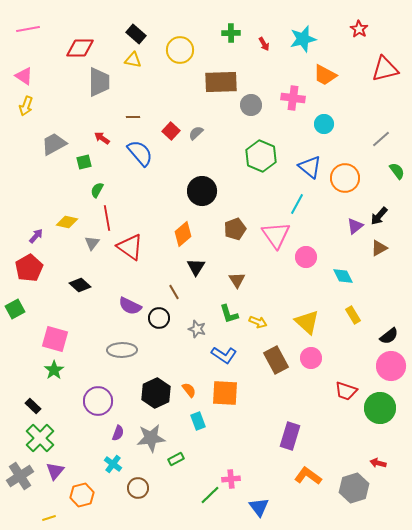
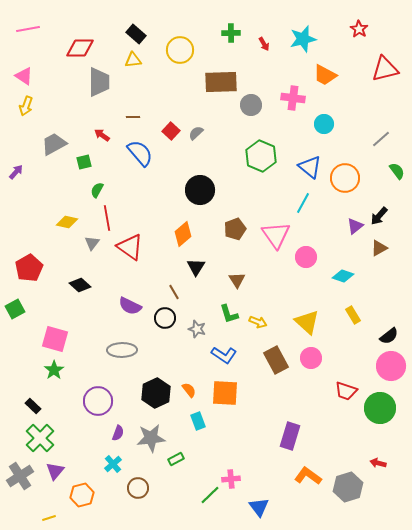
yellow triangle at (133, 60): rotated 18 degrees counterclockwise
red arrow at (102, 138): moved 3 px up
black circle at (202, 191): moved 2 px left, 1 px up
cyan line at (297, 204): moved 6 px right, 1 px up
purple arrow at (36, 236): moved 20 px left, 64 px up
cyan diamond at (343, 276): rotated 45 degrees counterclockwise
black circle at (159, 318): moved 6 px right
cyan cross at (113, 464): rotated 12 degrees clockwise
gray hexagon at (354, 488): moved 6 px left, 1 px up
